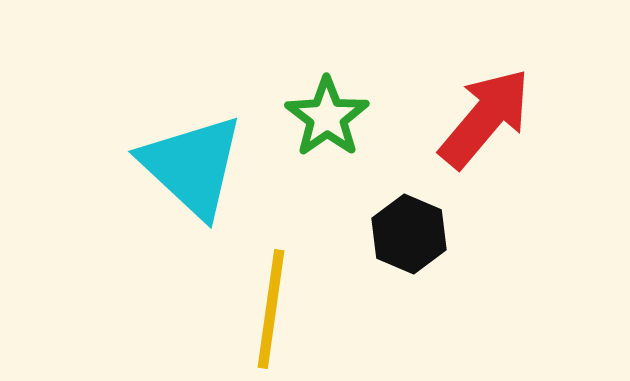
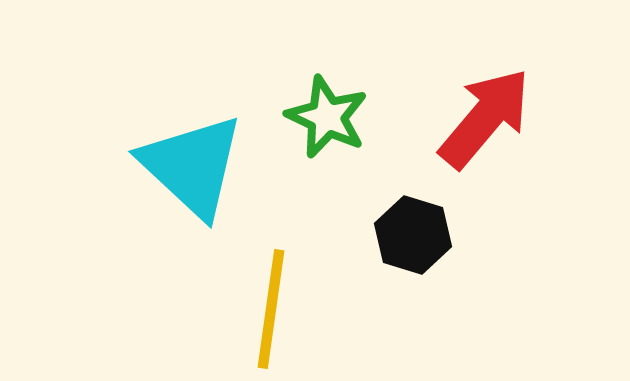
green star: rotated 12 degrees counterclockwise
black hexagon: moved 4 px right, 1 px down; rotated 6 degrees counterclockwise
